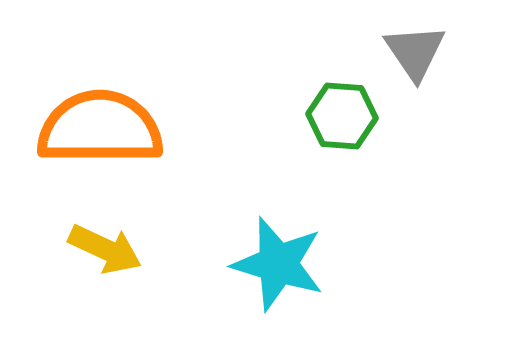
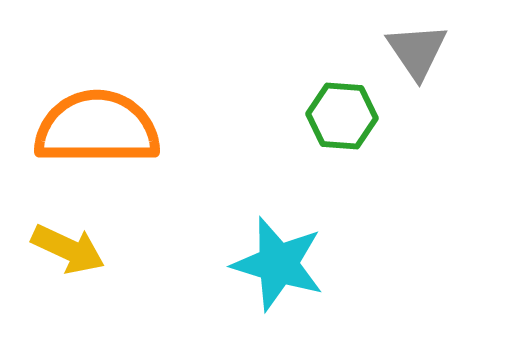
gray triangle: moved 2 px right, 1 px up
orange semicircle: moved 3 px left
yellow arrow: moved 37 px left
